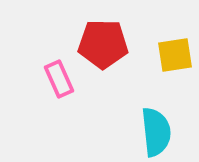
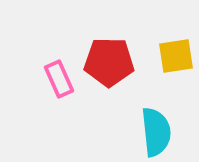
red pentagon: moved 6 px right, 18 px down
yellow square: moved 1 px right, 1 px down
